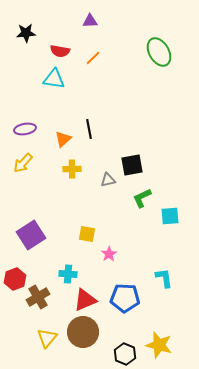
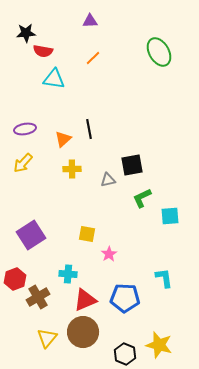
red semicircle: moved 17 px left
